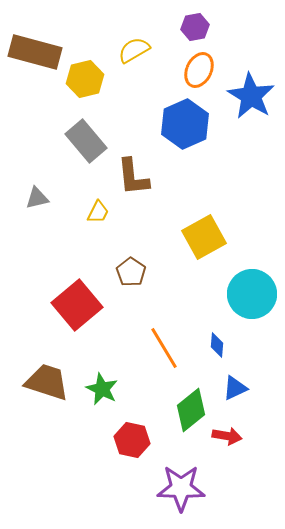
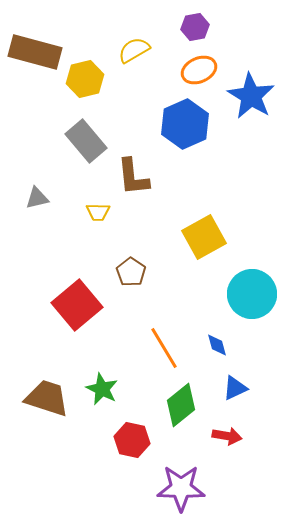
orange ellipse: rotated 40 degrees clockwise
yellow trapezoid: rotated 65 degrees clockwise
blue diamond: rotated 20 degrees counterclockwise
brown trapezoid: moved 16 px down
green diamond: moved 10 px left, 5 px up
